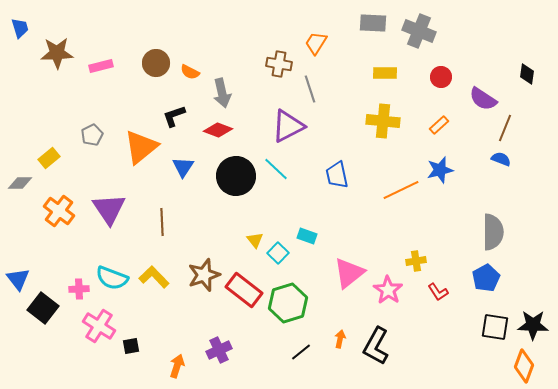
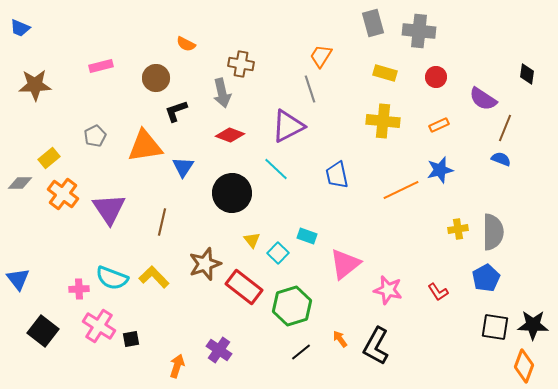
gray rectangle at (373, 23): rotated 72 degrees clockwise
blue trapezoid at (20, 28): rotated 130 degrees clockwise
gray cross at (419, 31): rotated 16 degrees counterclockwise
orange trapezoid at (316, 43): moved 5 px right, 13 px down
brown star at (57, 53): moved 22 px left, 32 px down
brown circle at (156, 63): moved 15 px down
brown cross at (279, 64): moved 38 px left
orange semicircle at (190, 72): moved 4 px left, 28 px up
yellow rectangle at (385, 73): rotated 15 degrees clockwise
red circle at (441, 77): moved 5 px left
black L-shape at (174, 116): moved 2 px right, 5 px up
orange rectangle at (439, 125): rotated 18 degrees clockwise
red diamond at (218, 130): moved 12 px right, 5 px down
gray pentagon at (92, 135): moved 3 px right, 1 px down
orange triangle at (141, 147): moved 4 px right, 1 px up; rotated 30 degrees clockwise
black circle at (236, 176): moved 4 px left, 17 px down
orange cross at (59, 211): moved 4 px right, 17 px up
brown line at (162, 222): rotated 16 degrees clockwise
yellow triangle at (255, 240): moved 3 px left
yellow cross at (416, 261): moved 42 px right, 32 px up
pink triangle at (349, 273): moved 4 px left, 9 px up
brown star at (204, 275): moved 1 px right, 11 px up
red rectangle at (244, 290): moved 3 px up
pink star at (388, 290): rotated 20 degrees counterclockwise
green hexagon at (288, 303): moved 4 px right, 3 px down
black square at (43, 308): moved 23 px down
orange arrow at (340, 339): rotated 48 degrees counterclockwise
black square at (131, 346): moved 7 px up
purple cross at (219, 350): rotated 30 degrees counterclockwise
